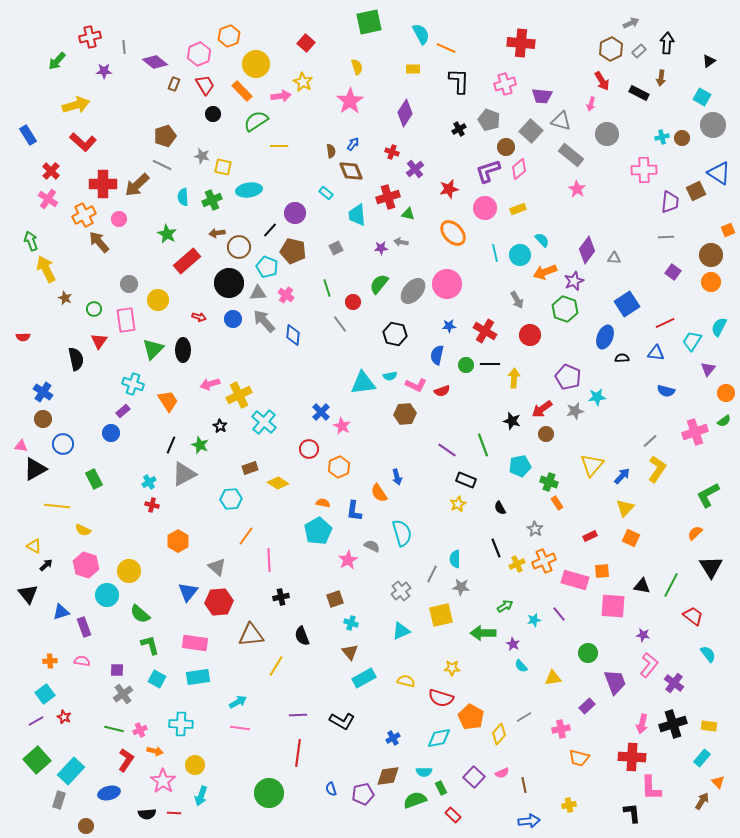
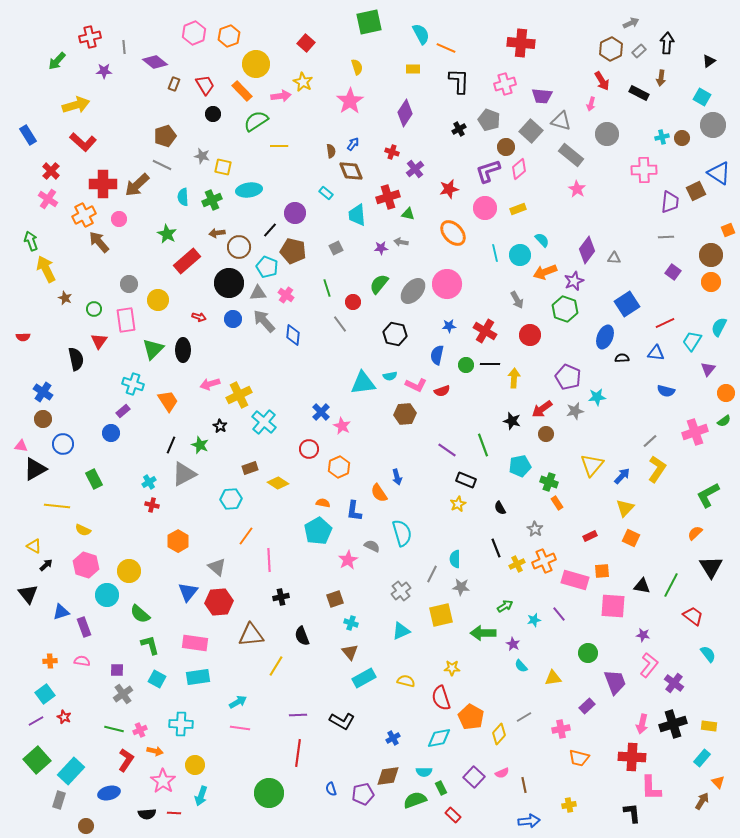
pink hexagon at (199, 54): moved 5 px left, 21 px up
red semicircle at (441, 698): rotated 55 degrees clockwise
